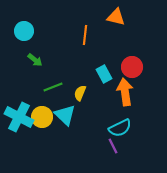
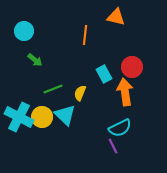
green line: moved 2 px down
